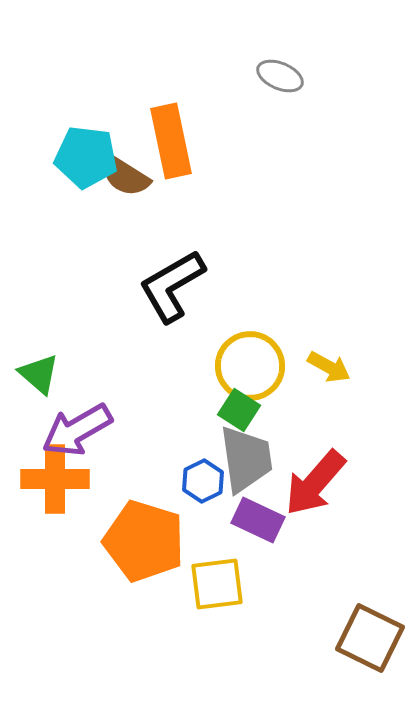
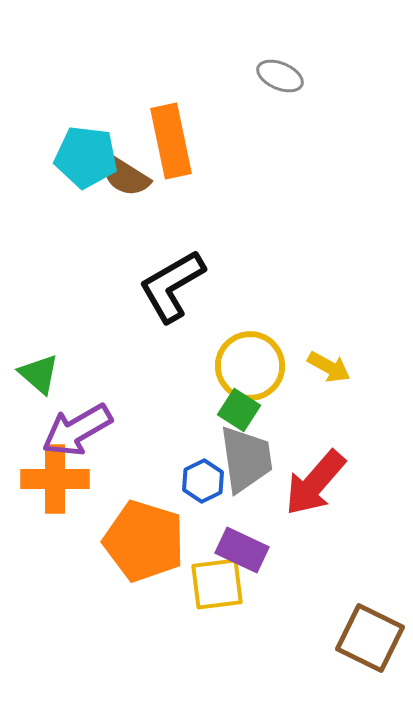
purple rectangle: moved 16 px left, 30 px down
